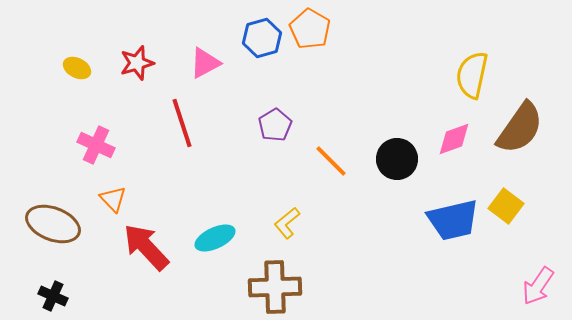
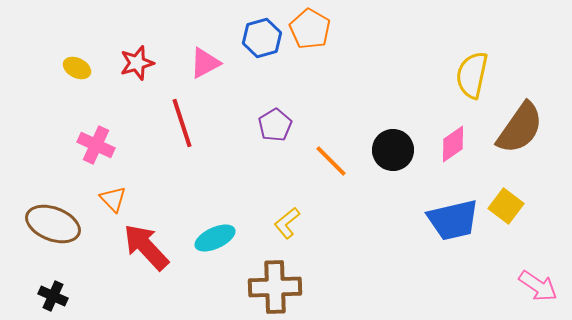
pink diamond: moved 1 px left, 5 px down; rotated 15 degrees counterclockwise
black circle: moved 4 px left, 9 px up
pink arrow: rotated 90 degrees counterclockwise
